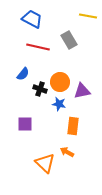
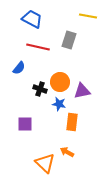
gray rectangle: rotated 48 degrees clockwise
blue semicircle: moved 4 px left, 6 px up
orange rectangle: moved 1 px left, 4 px up
